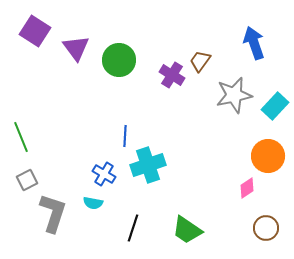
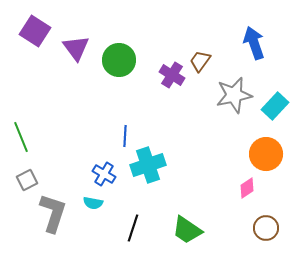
orange circle: moved 2 px left, 2 px up
